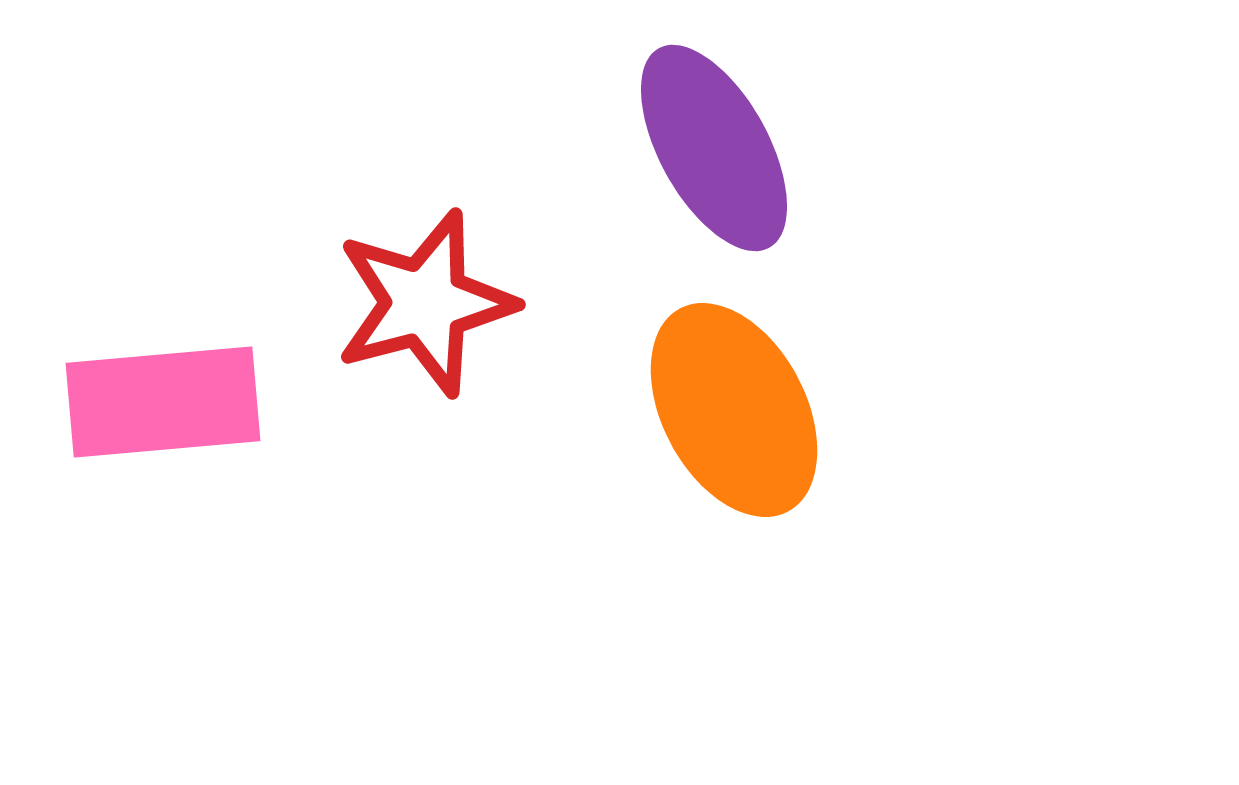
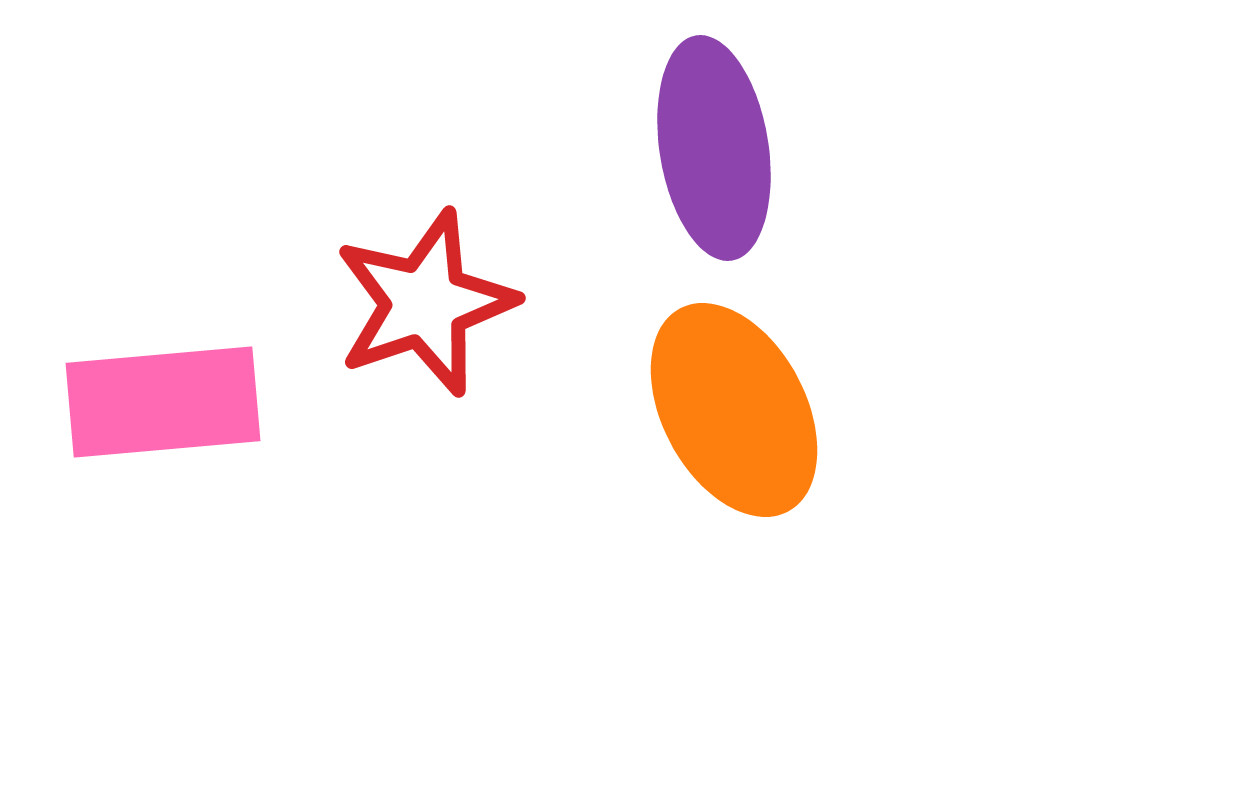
purple ellipse: rotated 20 degrees clockwise
red star: rotated 4 degrees counterclockwise
